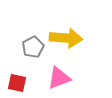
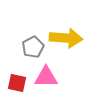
pink triangle: moved 13 px left, 1 px up; rotated 20 degrees clockwise
